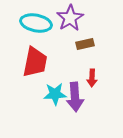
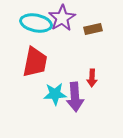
purple star: moved 8 px left
brown rectangle: moved 8 px right, 15 px up
